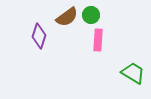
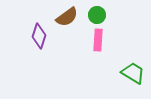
green circle: moved 6 px right
